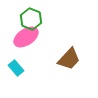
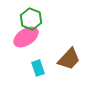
cyan rectangle: moved 22 px right; rotated 21 degrees clockwise
